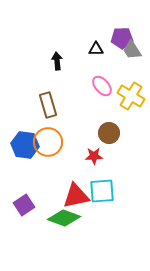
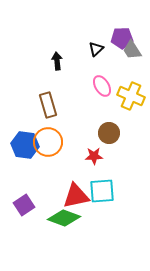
black triangle: rotated 42 degrees counterclockwise
pink ellipse: rotated 10 degrees clockwise
yellow cross: rotated 8 degrees counterclockwise
